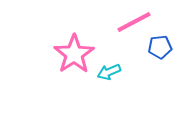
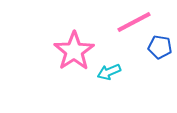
blue pentagon: rotated 15 degrees clockwise
pink star: moved 3 px up
